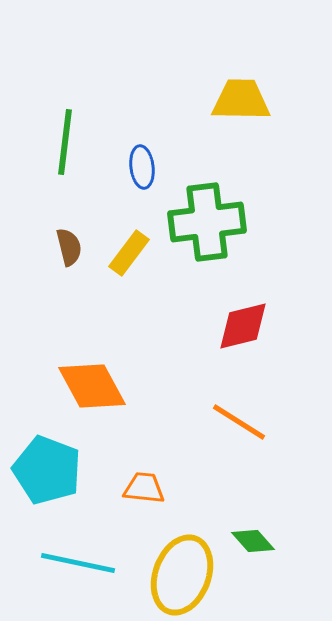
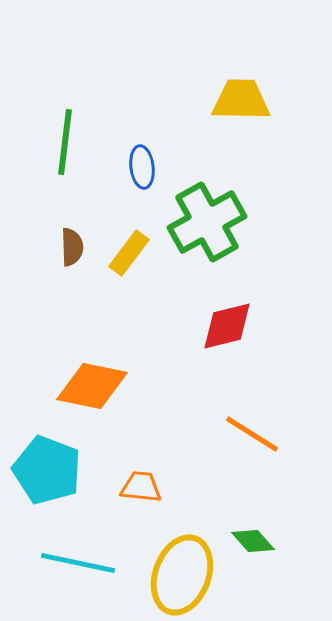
green cross: rotated 22 degrees counterclockwise
brown semicircle: moved 3 px right; rotated 12 degrees clockwise
red diamond: moved 16 px left
orange diamond: rotated 50 degrees counterclockwise
orange line: moved 13 px right, 12 px down
orange trapezoid: moved 3 px left, 1 px up
